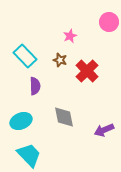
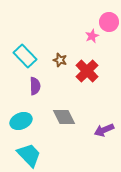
pink star: moved 22 px right
gray diamond: rotated 15 degrees counterclockwise
